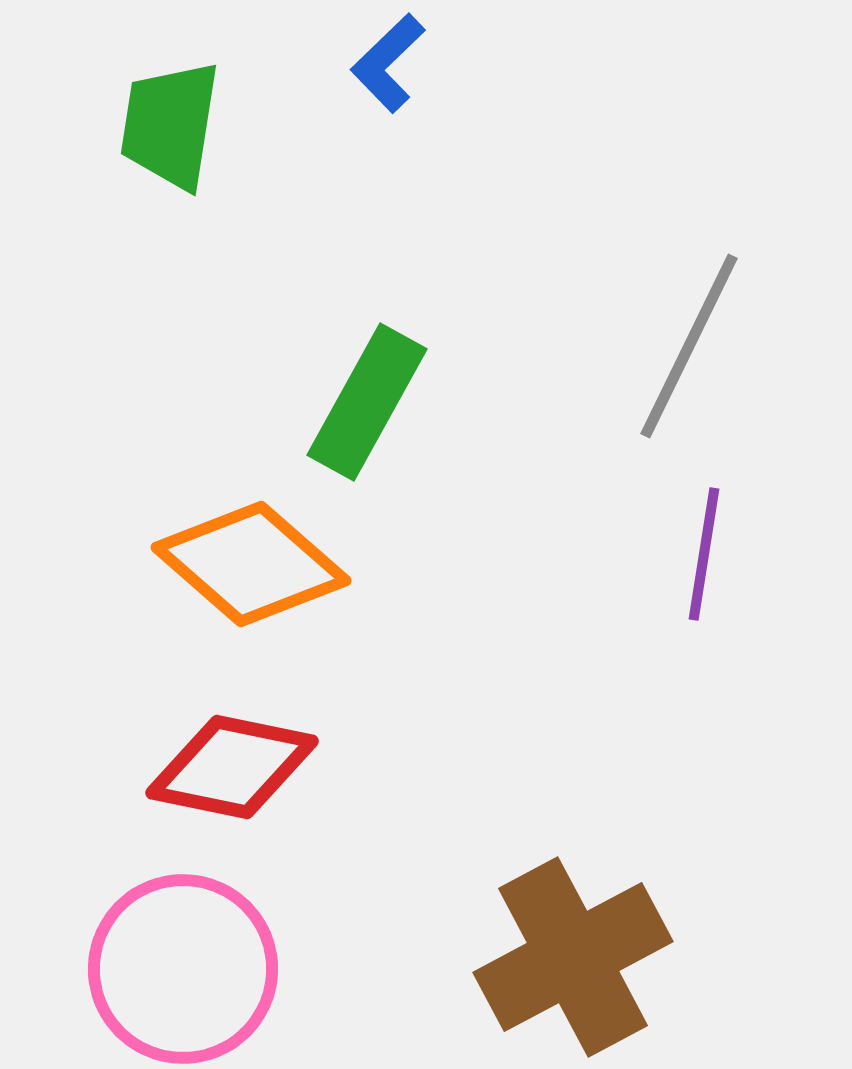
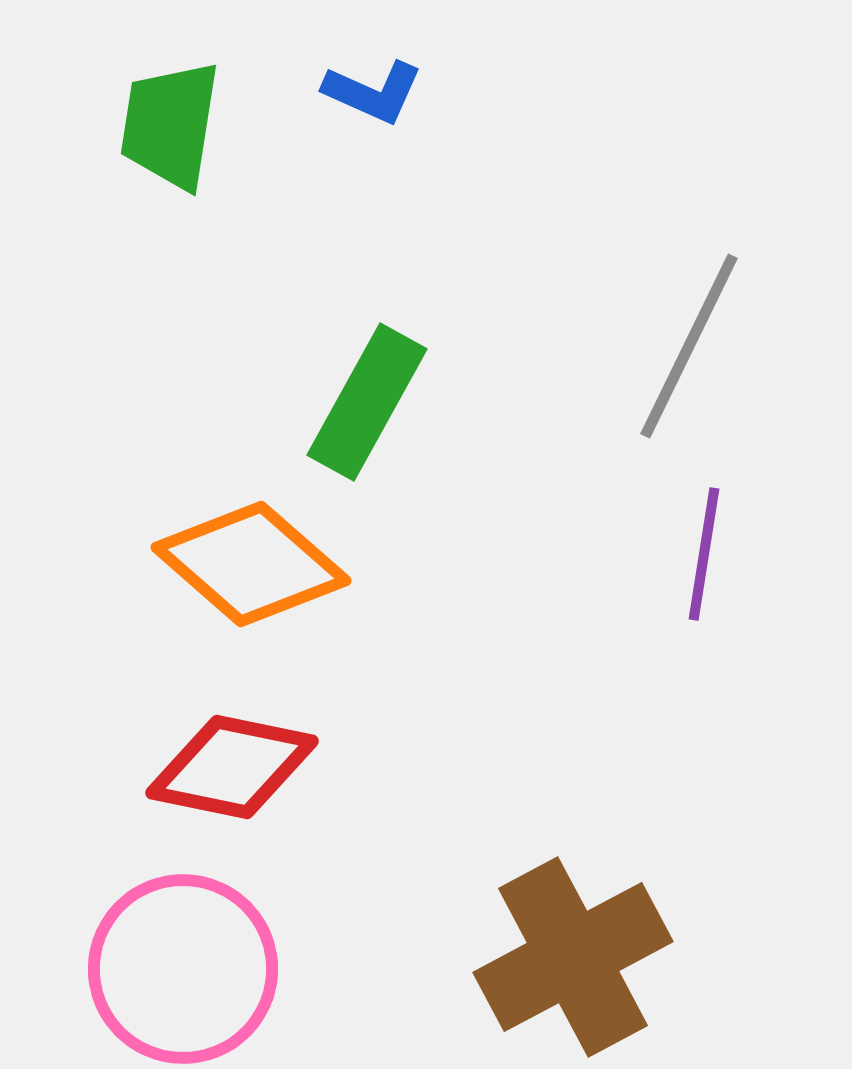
blue L-shape: moved 15 px left, 29 px down; rotated 112 degrees counterclockwise
